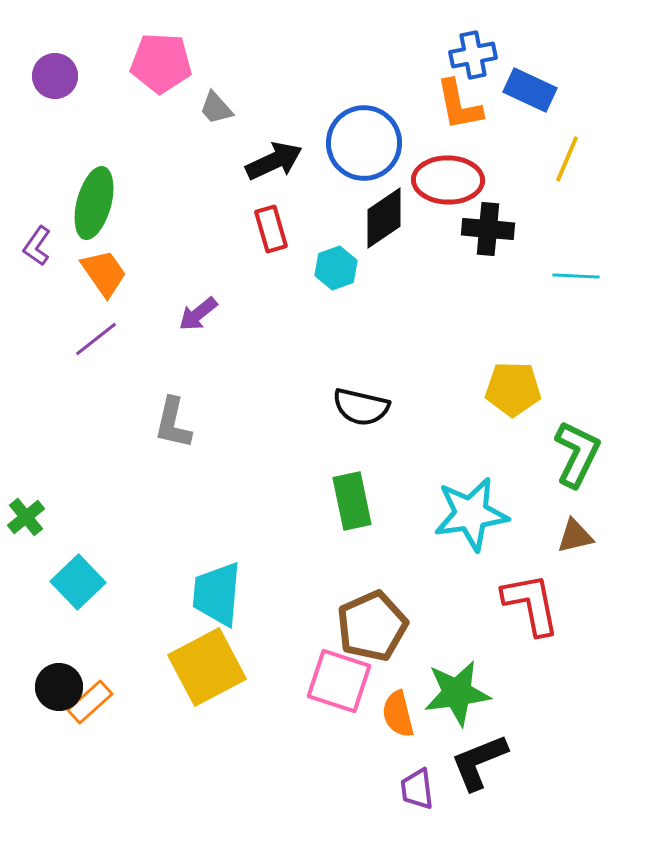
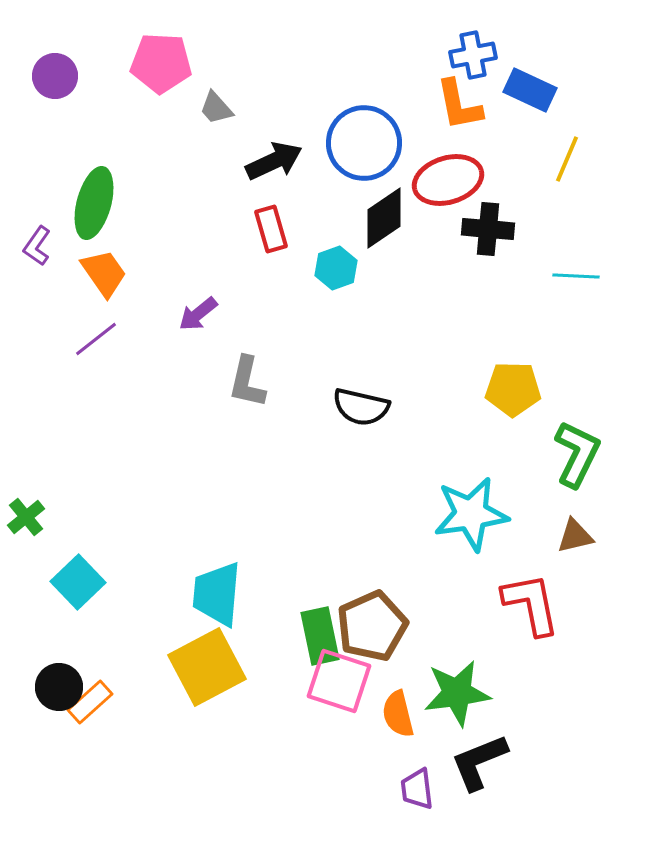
red ellipse: rotated 18 degrees counterclockwise
gray L-shape: moved 74 px right, 41 px up
green rectangle: moved 32 px left, 135 px down
